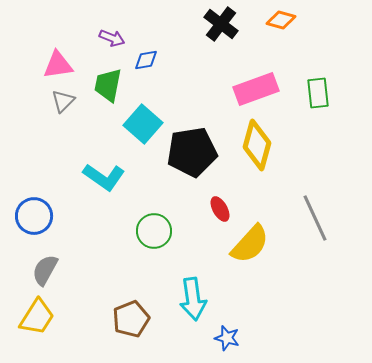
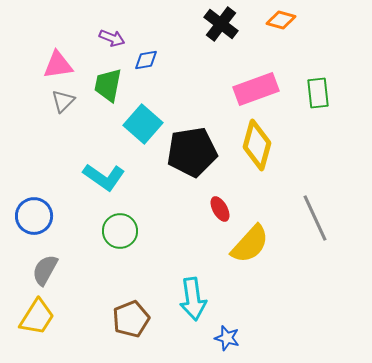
green circle: moved 34 px left
